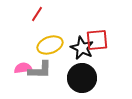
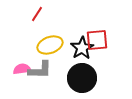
black star: rotated 15 degrees clockwise
pink semicircle: moved 1 px left, 1 px down
